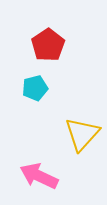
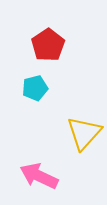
yellow triangle: moved 2 px right, 1 px up
